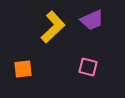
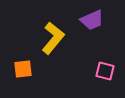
yellow L-shape: moved 11 px down; rotated 8 degrees counterclockwise
pink square: moved 17 px right, 4 px down
